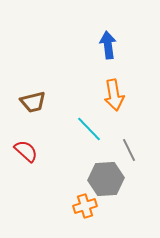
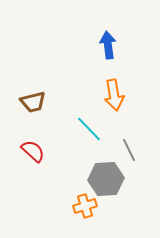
red semicircle: moved 7 px right
